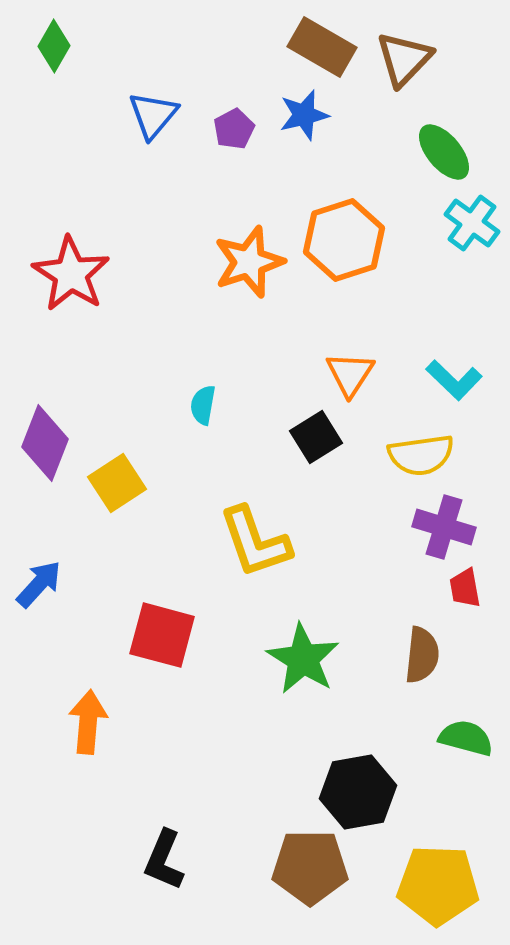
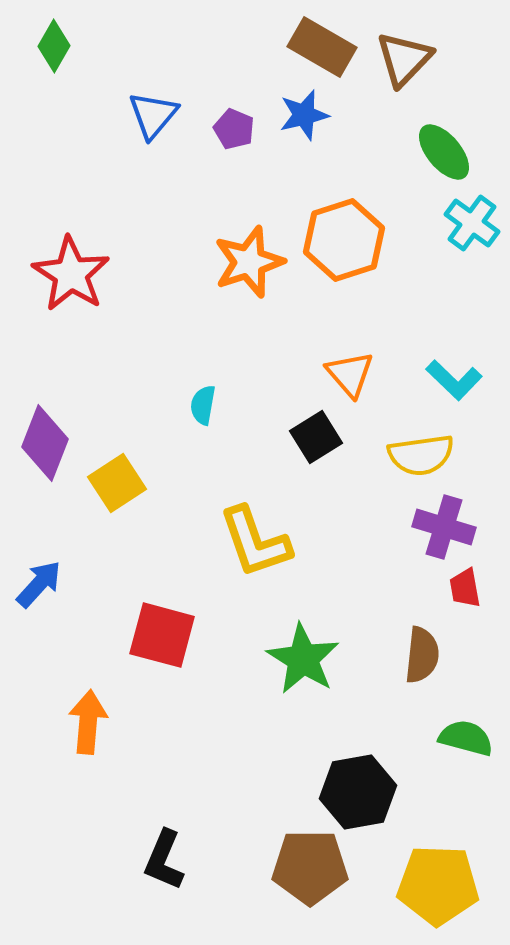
purple pentagon: rotated 21 degrees counterclockwise
orange triangle: rotated 14 degrees counterclockwise
